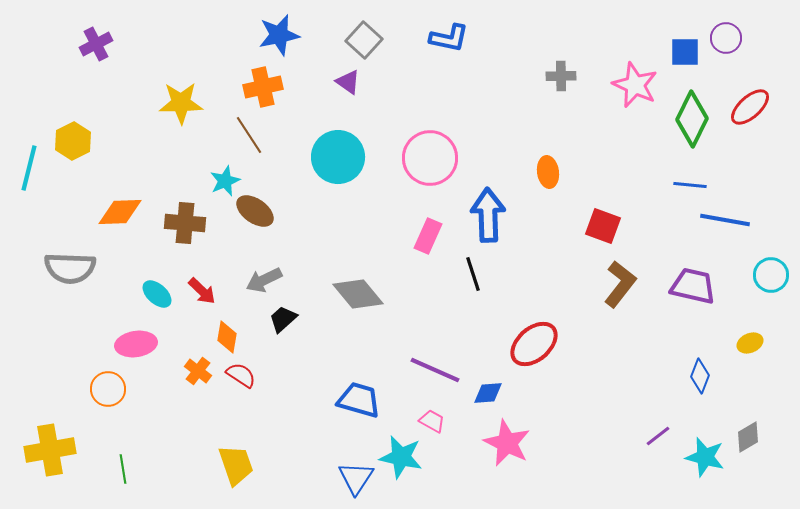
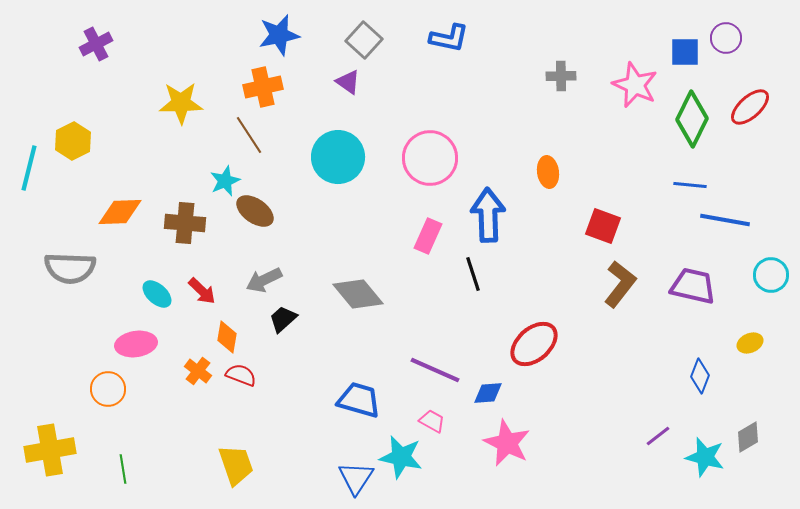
red semicircle at (241, 375): rotated 12 degrees counterclockwise
